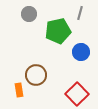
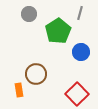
green pentagon: rotated 20 degrees counterclockwise
brown circle: moved 1 px up
